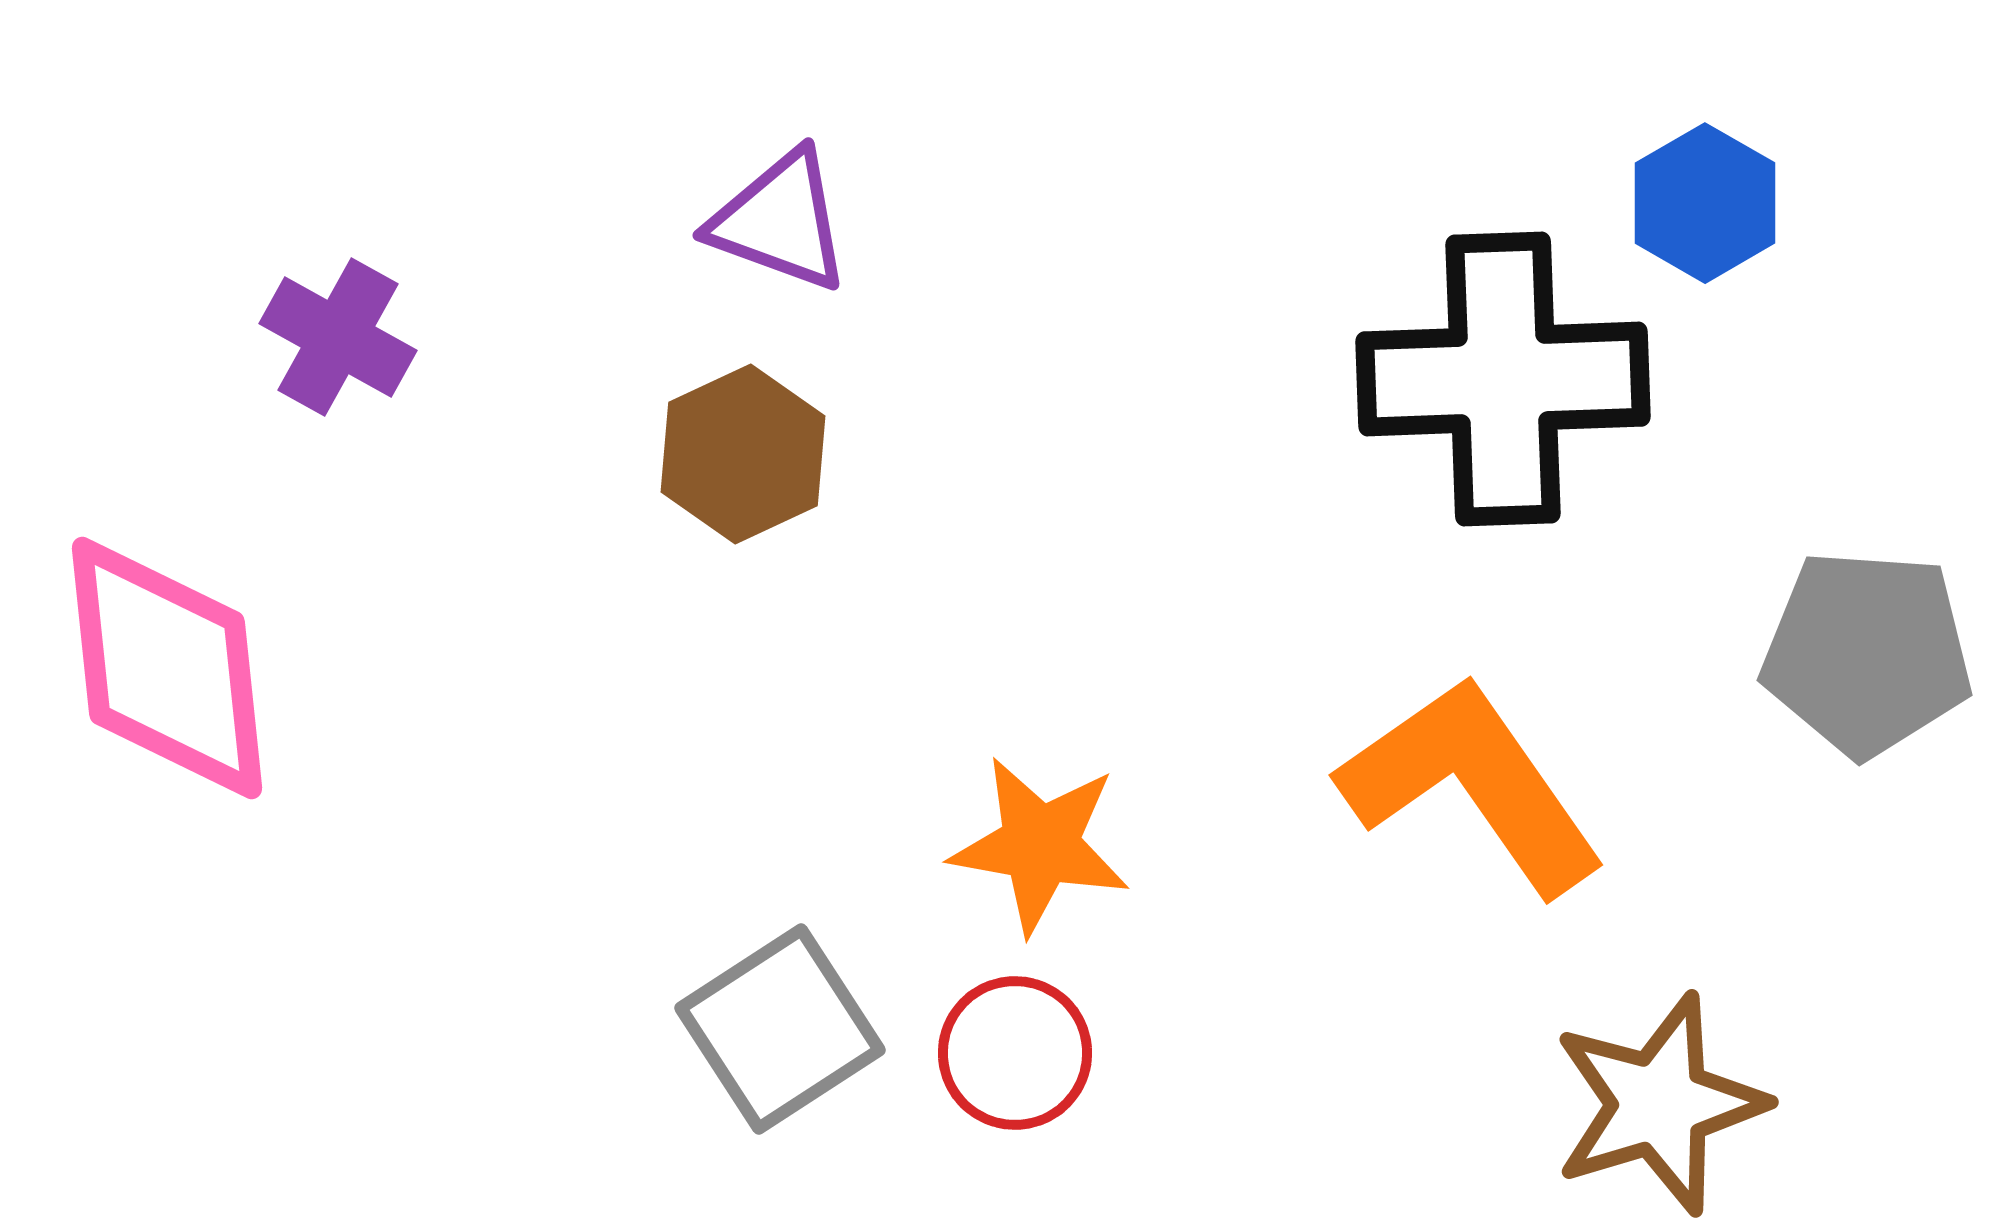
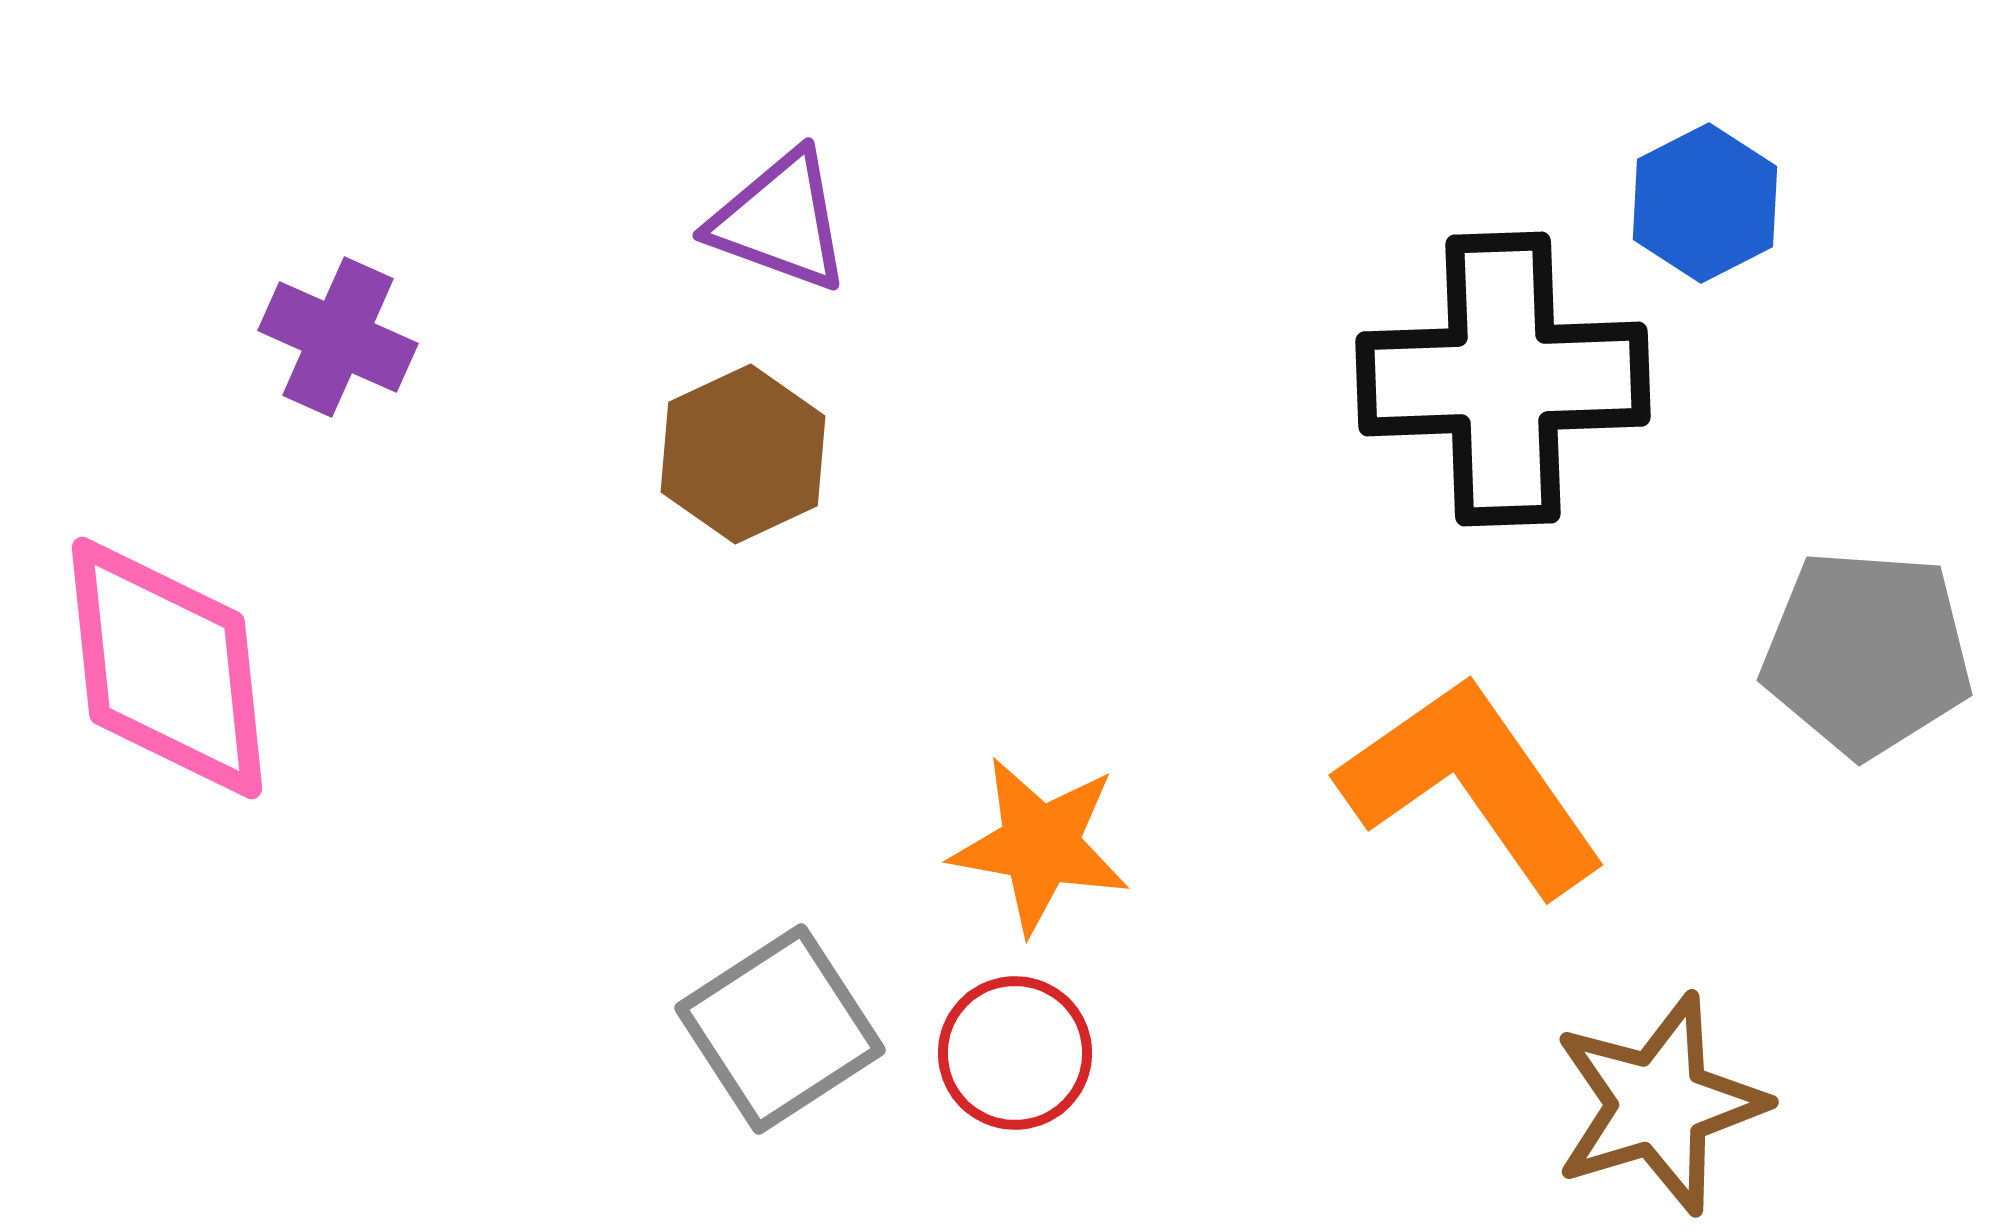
blue hexagon: rotated 3 degrees clockwise
purple cross: rotated 5 degrees counterclockwise
